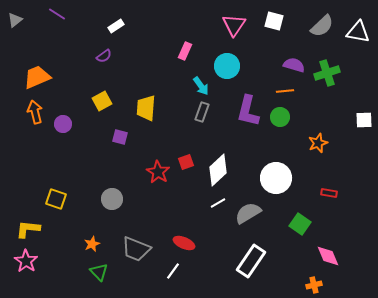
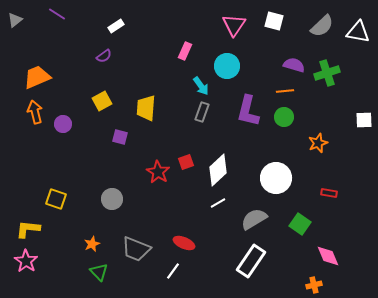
green circle at (280, 117): moved 4 px right
gray semicircle at (248, 213): moved 6 px right, 6 px down
